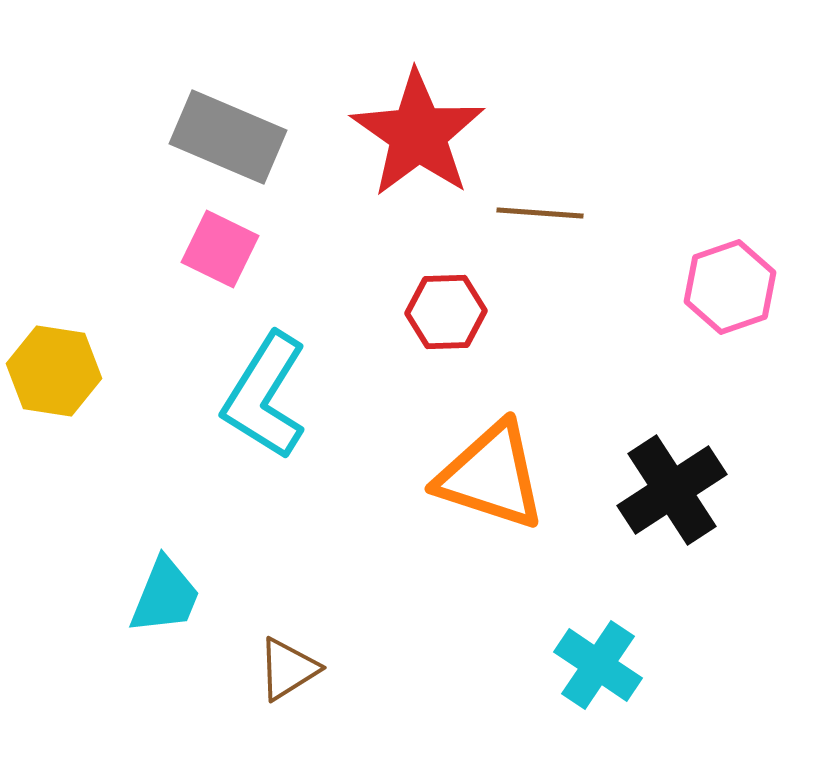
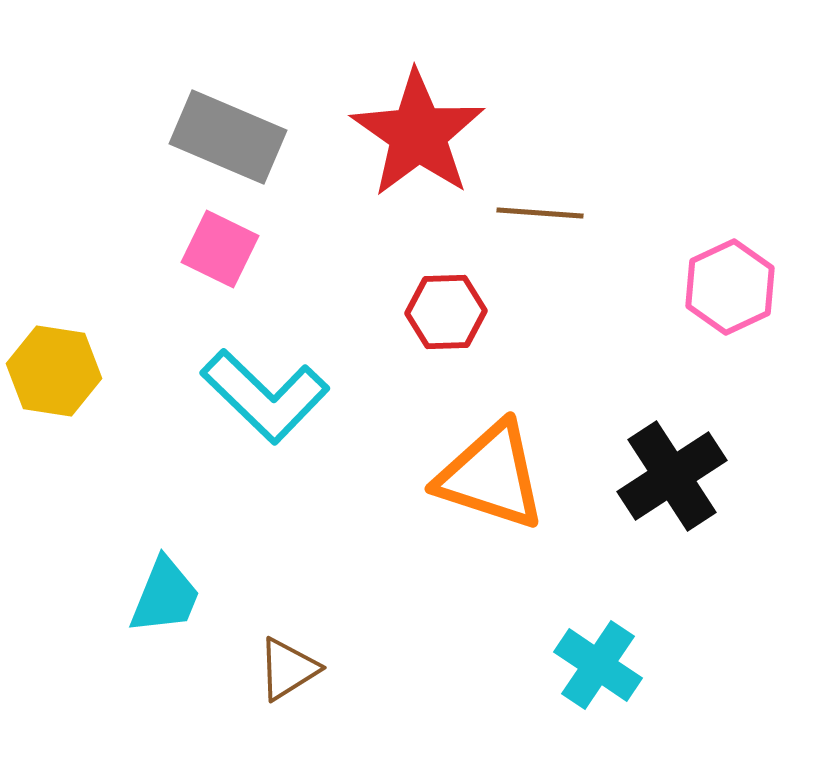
pink hexagon: rotated 6 degrees counterclockwise
cyan L-shape: rotated 78 degrees counterclockwise
black cross: moved 14 px up
